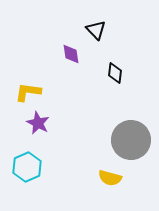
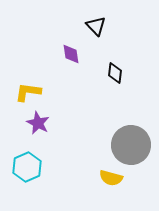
black triangle: moved 4 px up
gray circle: moved 5 px down
yellow semicircle: moved 1 px right
